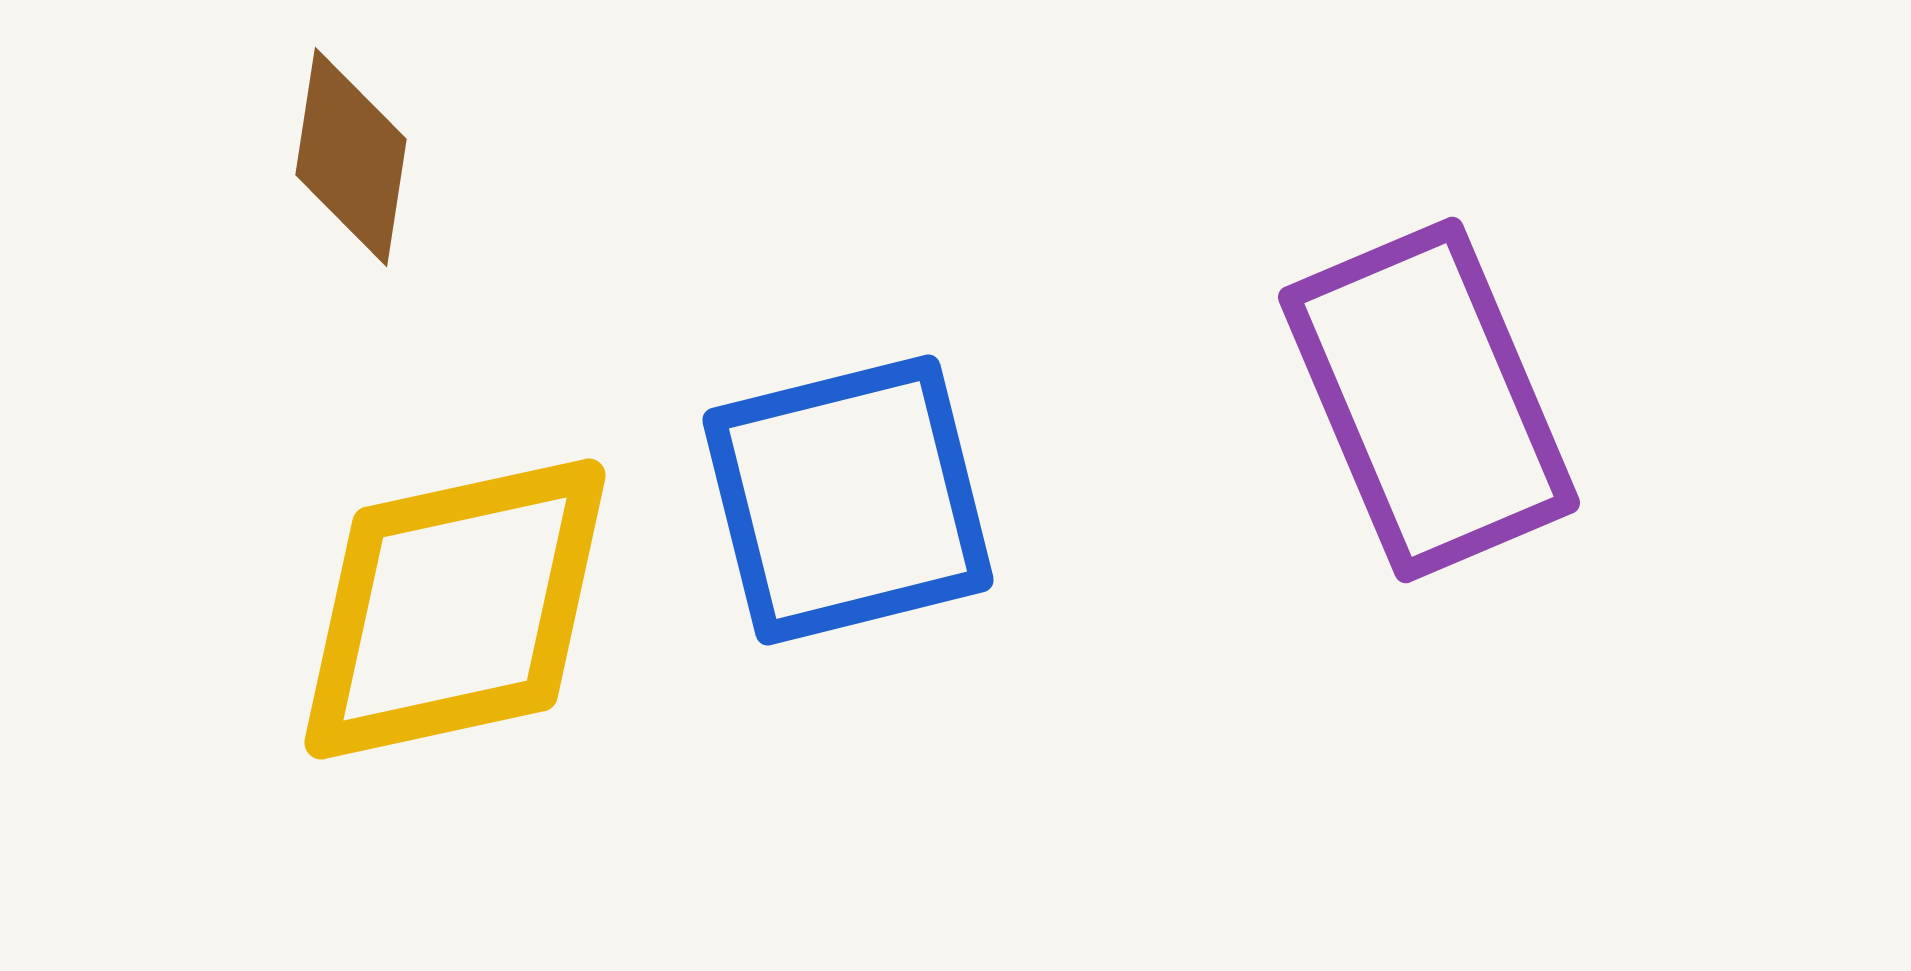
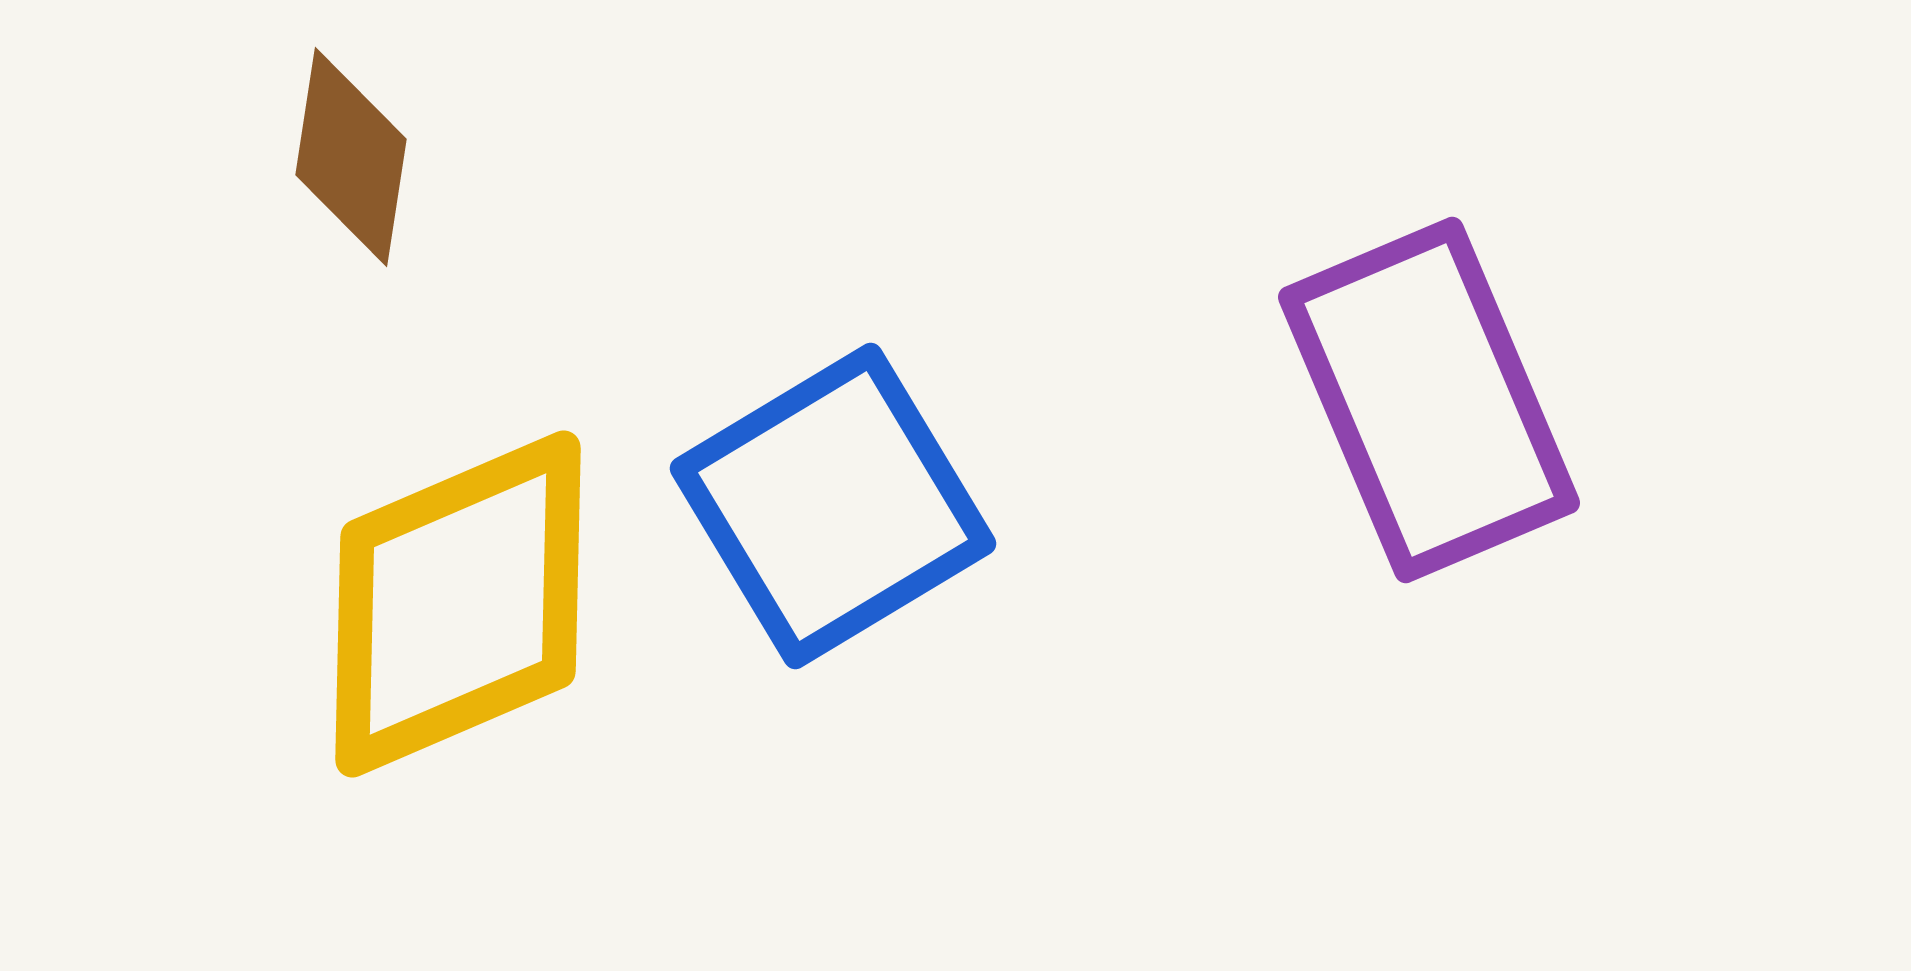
blue square: moved 15 px left, 6 px down; rotated 17 degrees counterclockwise
yellow diamond: moved 3 px right, 5 px up; rotated 11 degrees counterclockwise
